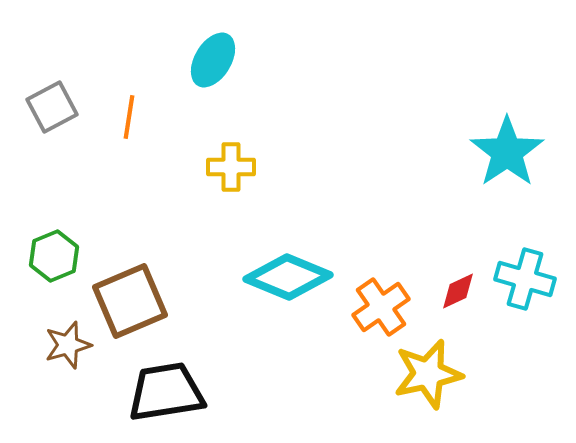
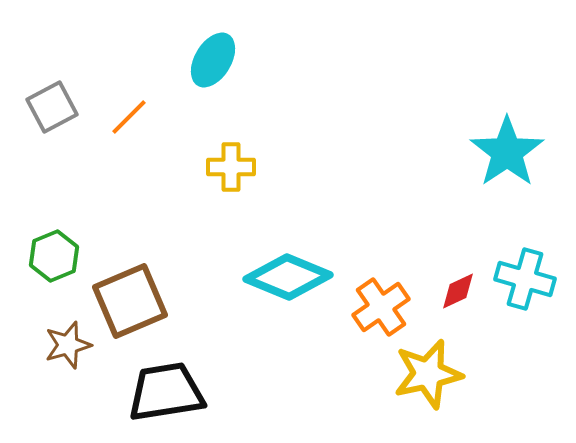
orange line: rotated 36 degrees clockwise
